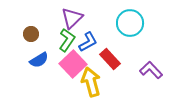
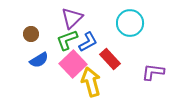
green L-shape: rotated 145 degrees counterclockwise
purple L-shape: moved 2 px right, 2 px down; rotated 40 degrees counterclockwise
